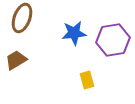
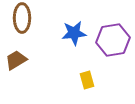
brown ellipse: rotated 20 degrees counterclockwise
